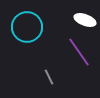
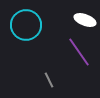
cyan circle: moved 1 px left, 2 px up
gray line: moved 3 px down
